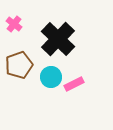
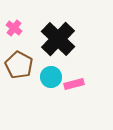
pink cross: moved 4 px down
brown pentagon: rotated 24 degrees counterclockwise
pink rectangle: rotated 12 degrees clockwise
